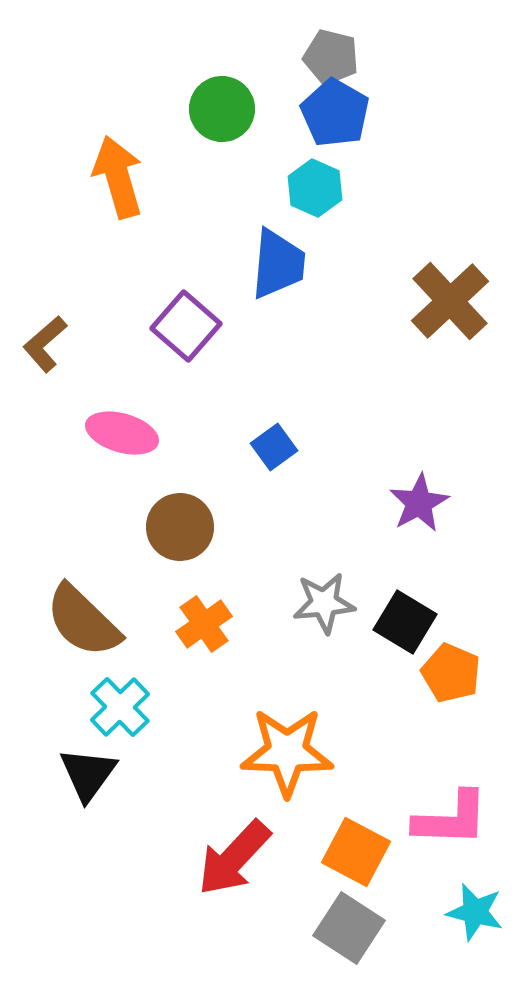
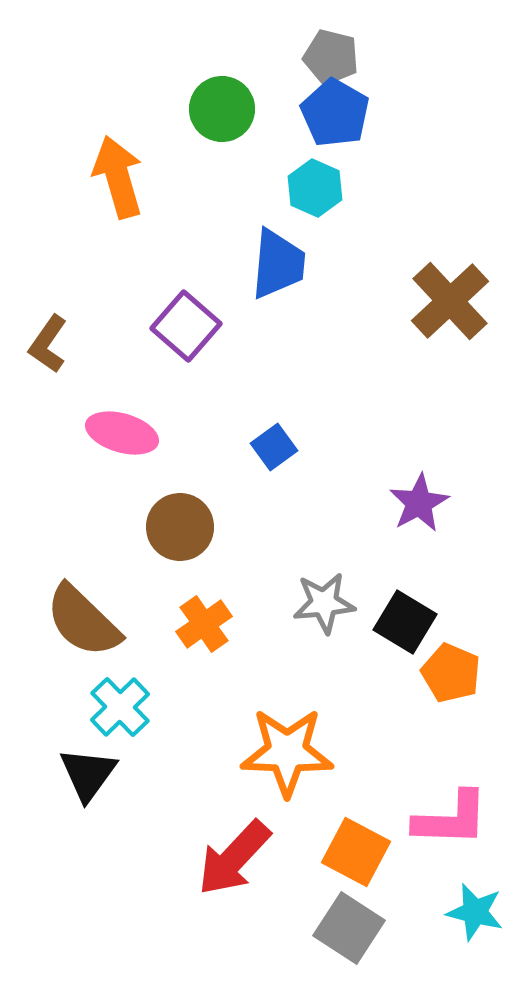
brown L-shape: moved 3 px right; rotated 14 degrees counterclockwise
